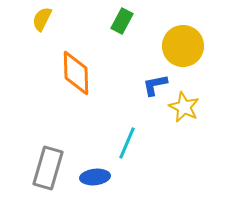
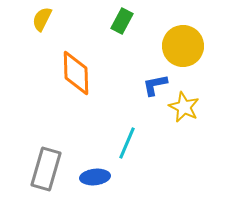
gray rectangle: moved 2 px left, 1 px down
